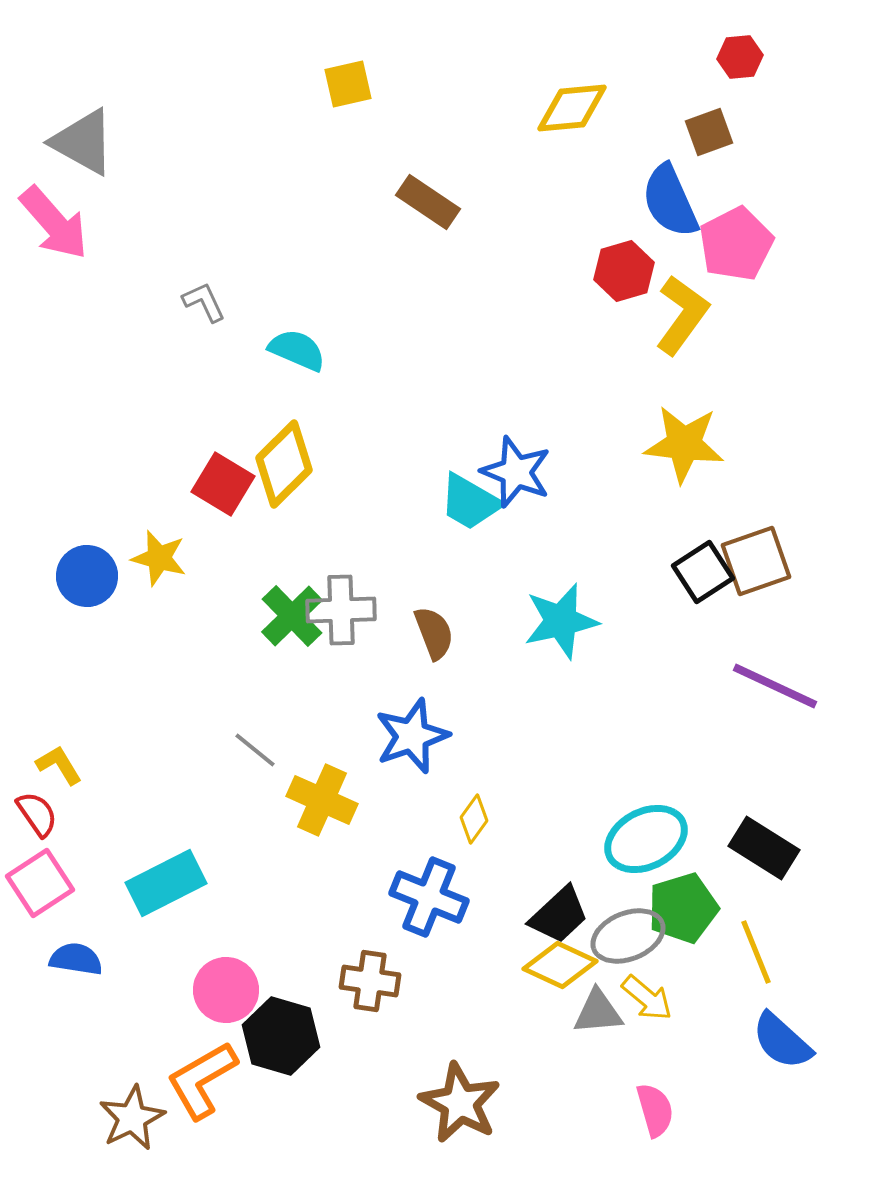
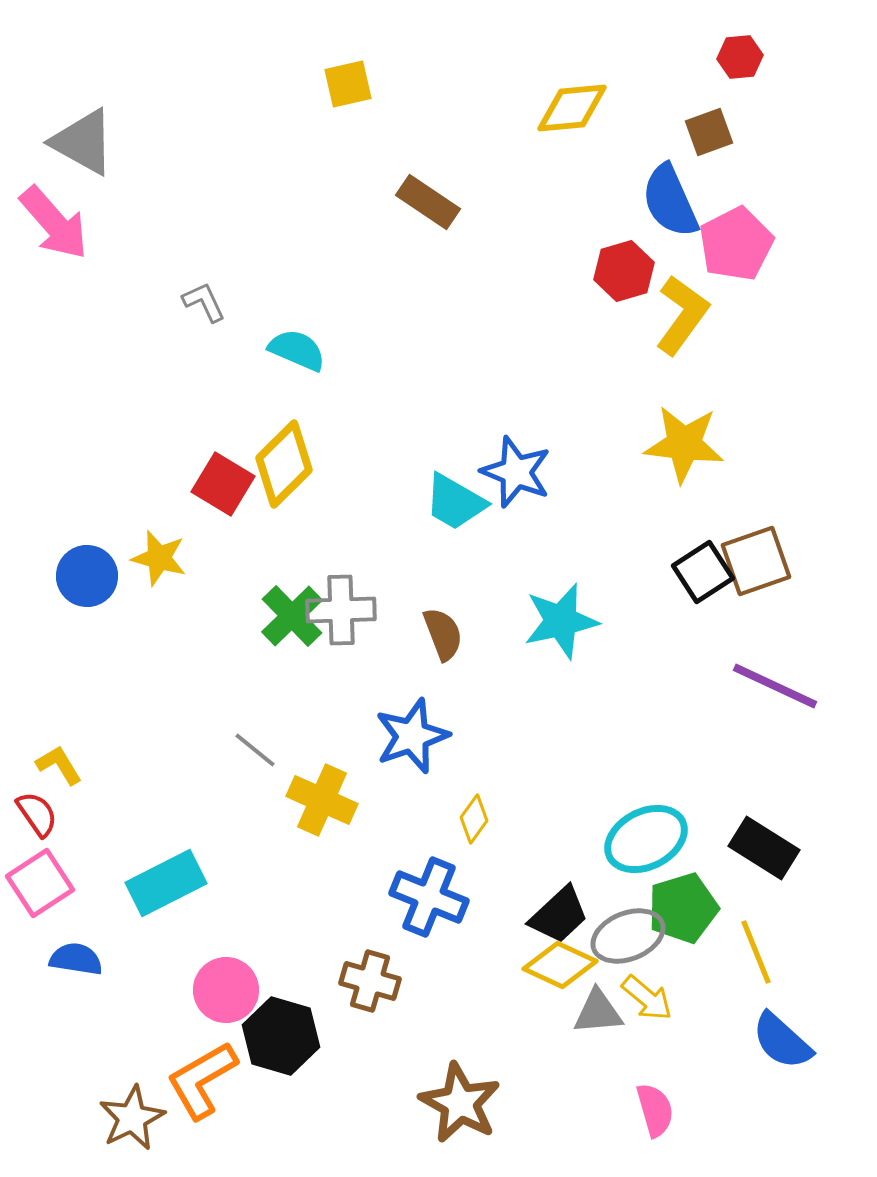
cyan trapezoid at (470, 502): moved 15 px left
brown semicircle at (434, 633): moved 9 px right, 1 px down
brown cross at (370, 981): rotated 8 degrees clockwise
